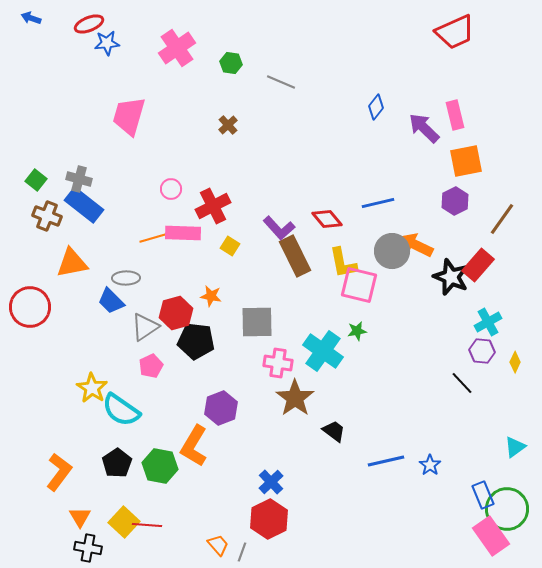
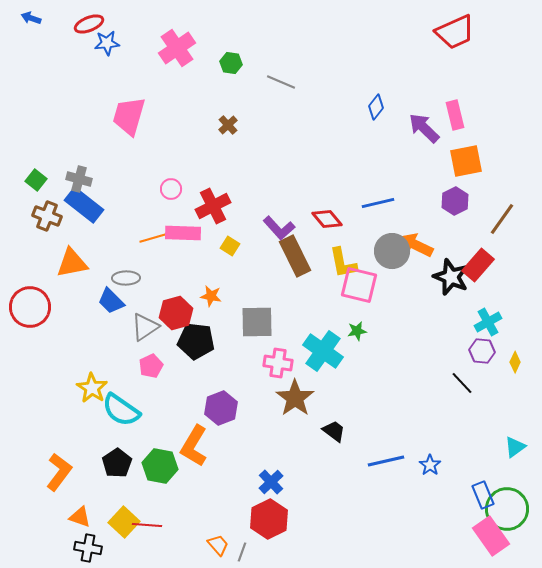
orange triangle at (80, 517): rotated 40 degrees counterclockwise
